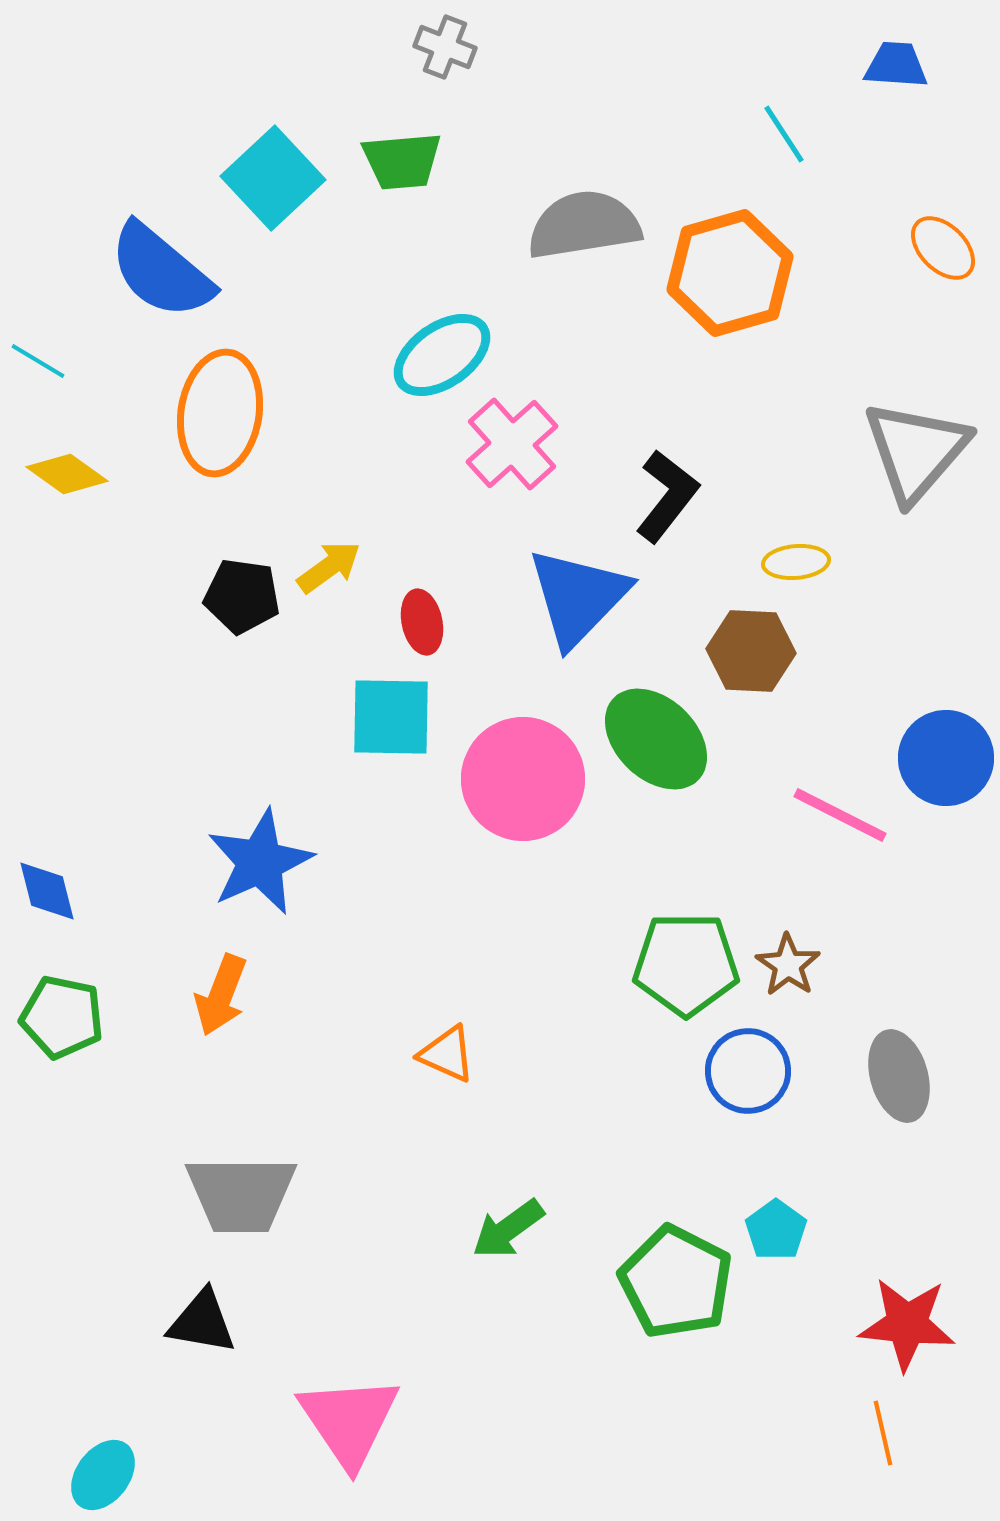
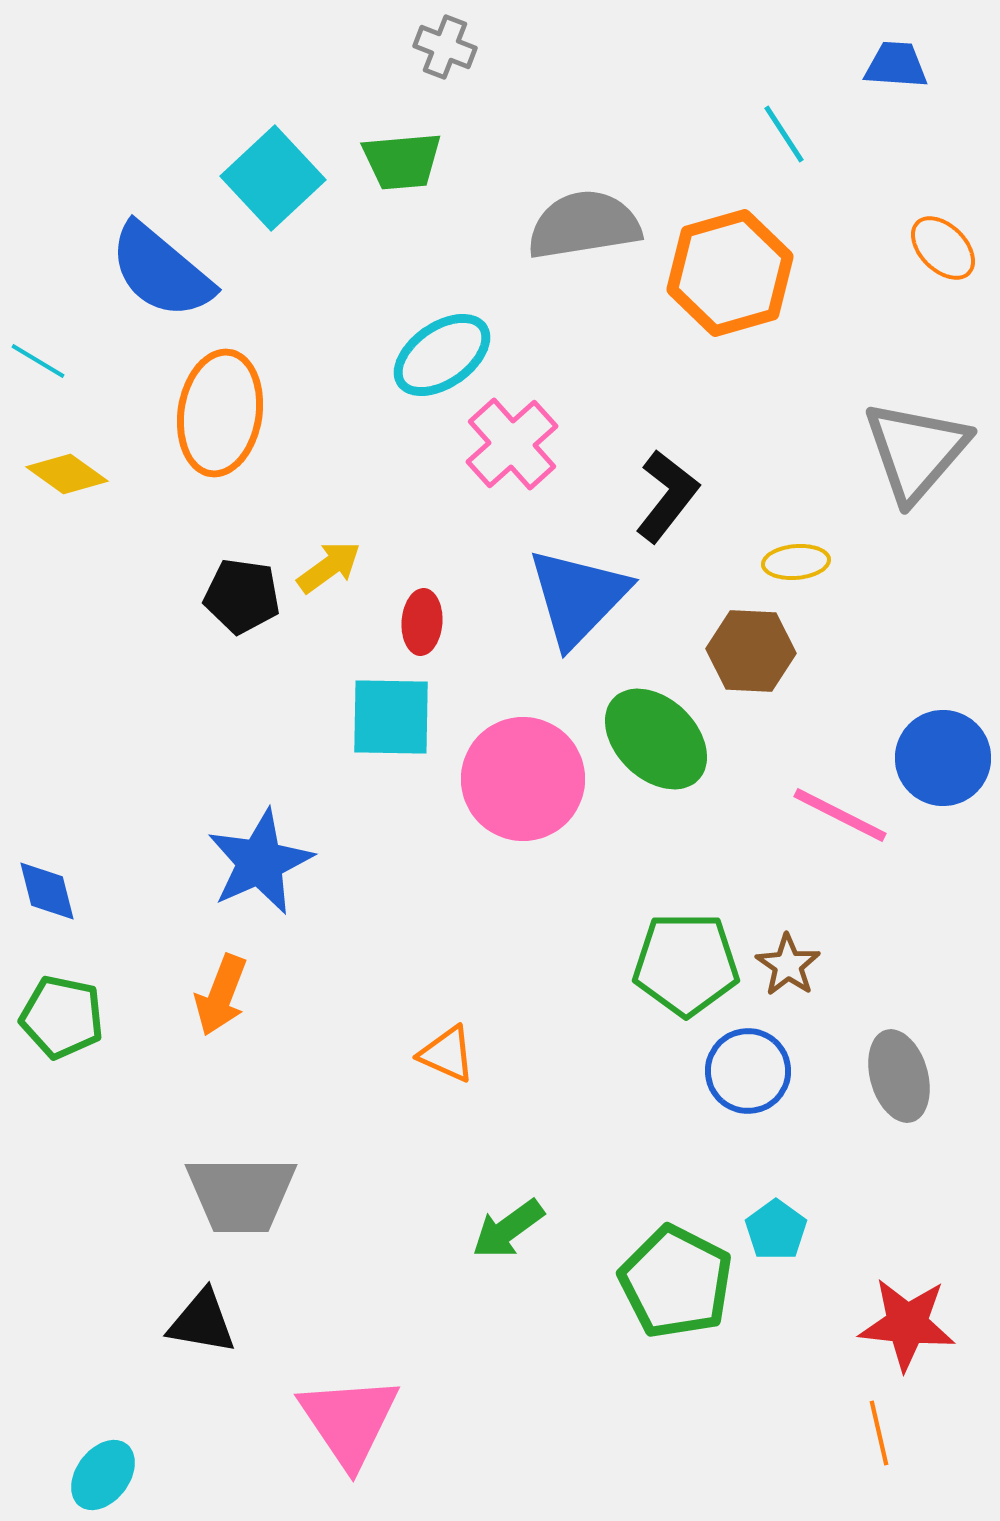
red ellipse at (422, 622): rotated 16 degrees clockwise
blue circle at (946, 758): moved 3 px left
orange line at (883, 1433): moved 4 px left
